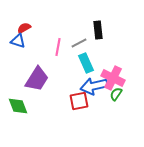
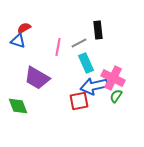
purple trapezoid: moved 1 px up; rotated 88 degrees clockwise
green semicircle: moved 2 px down
